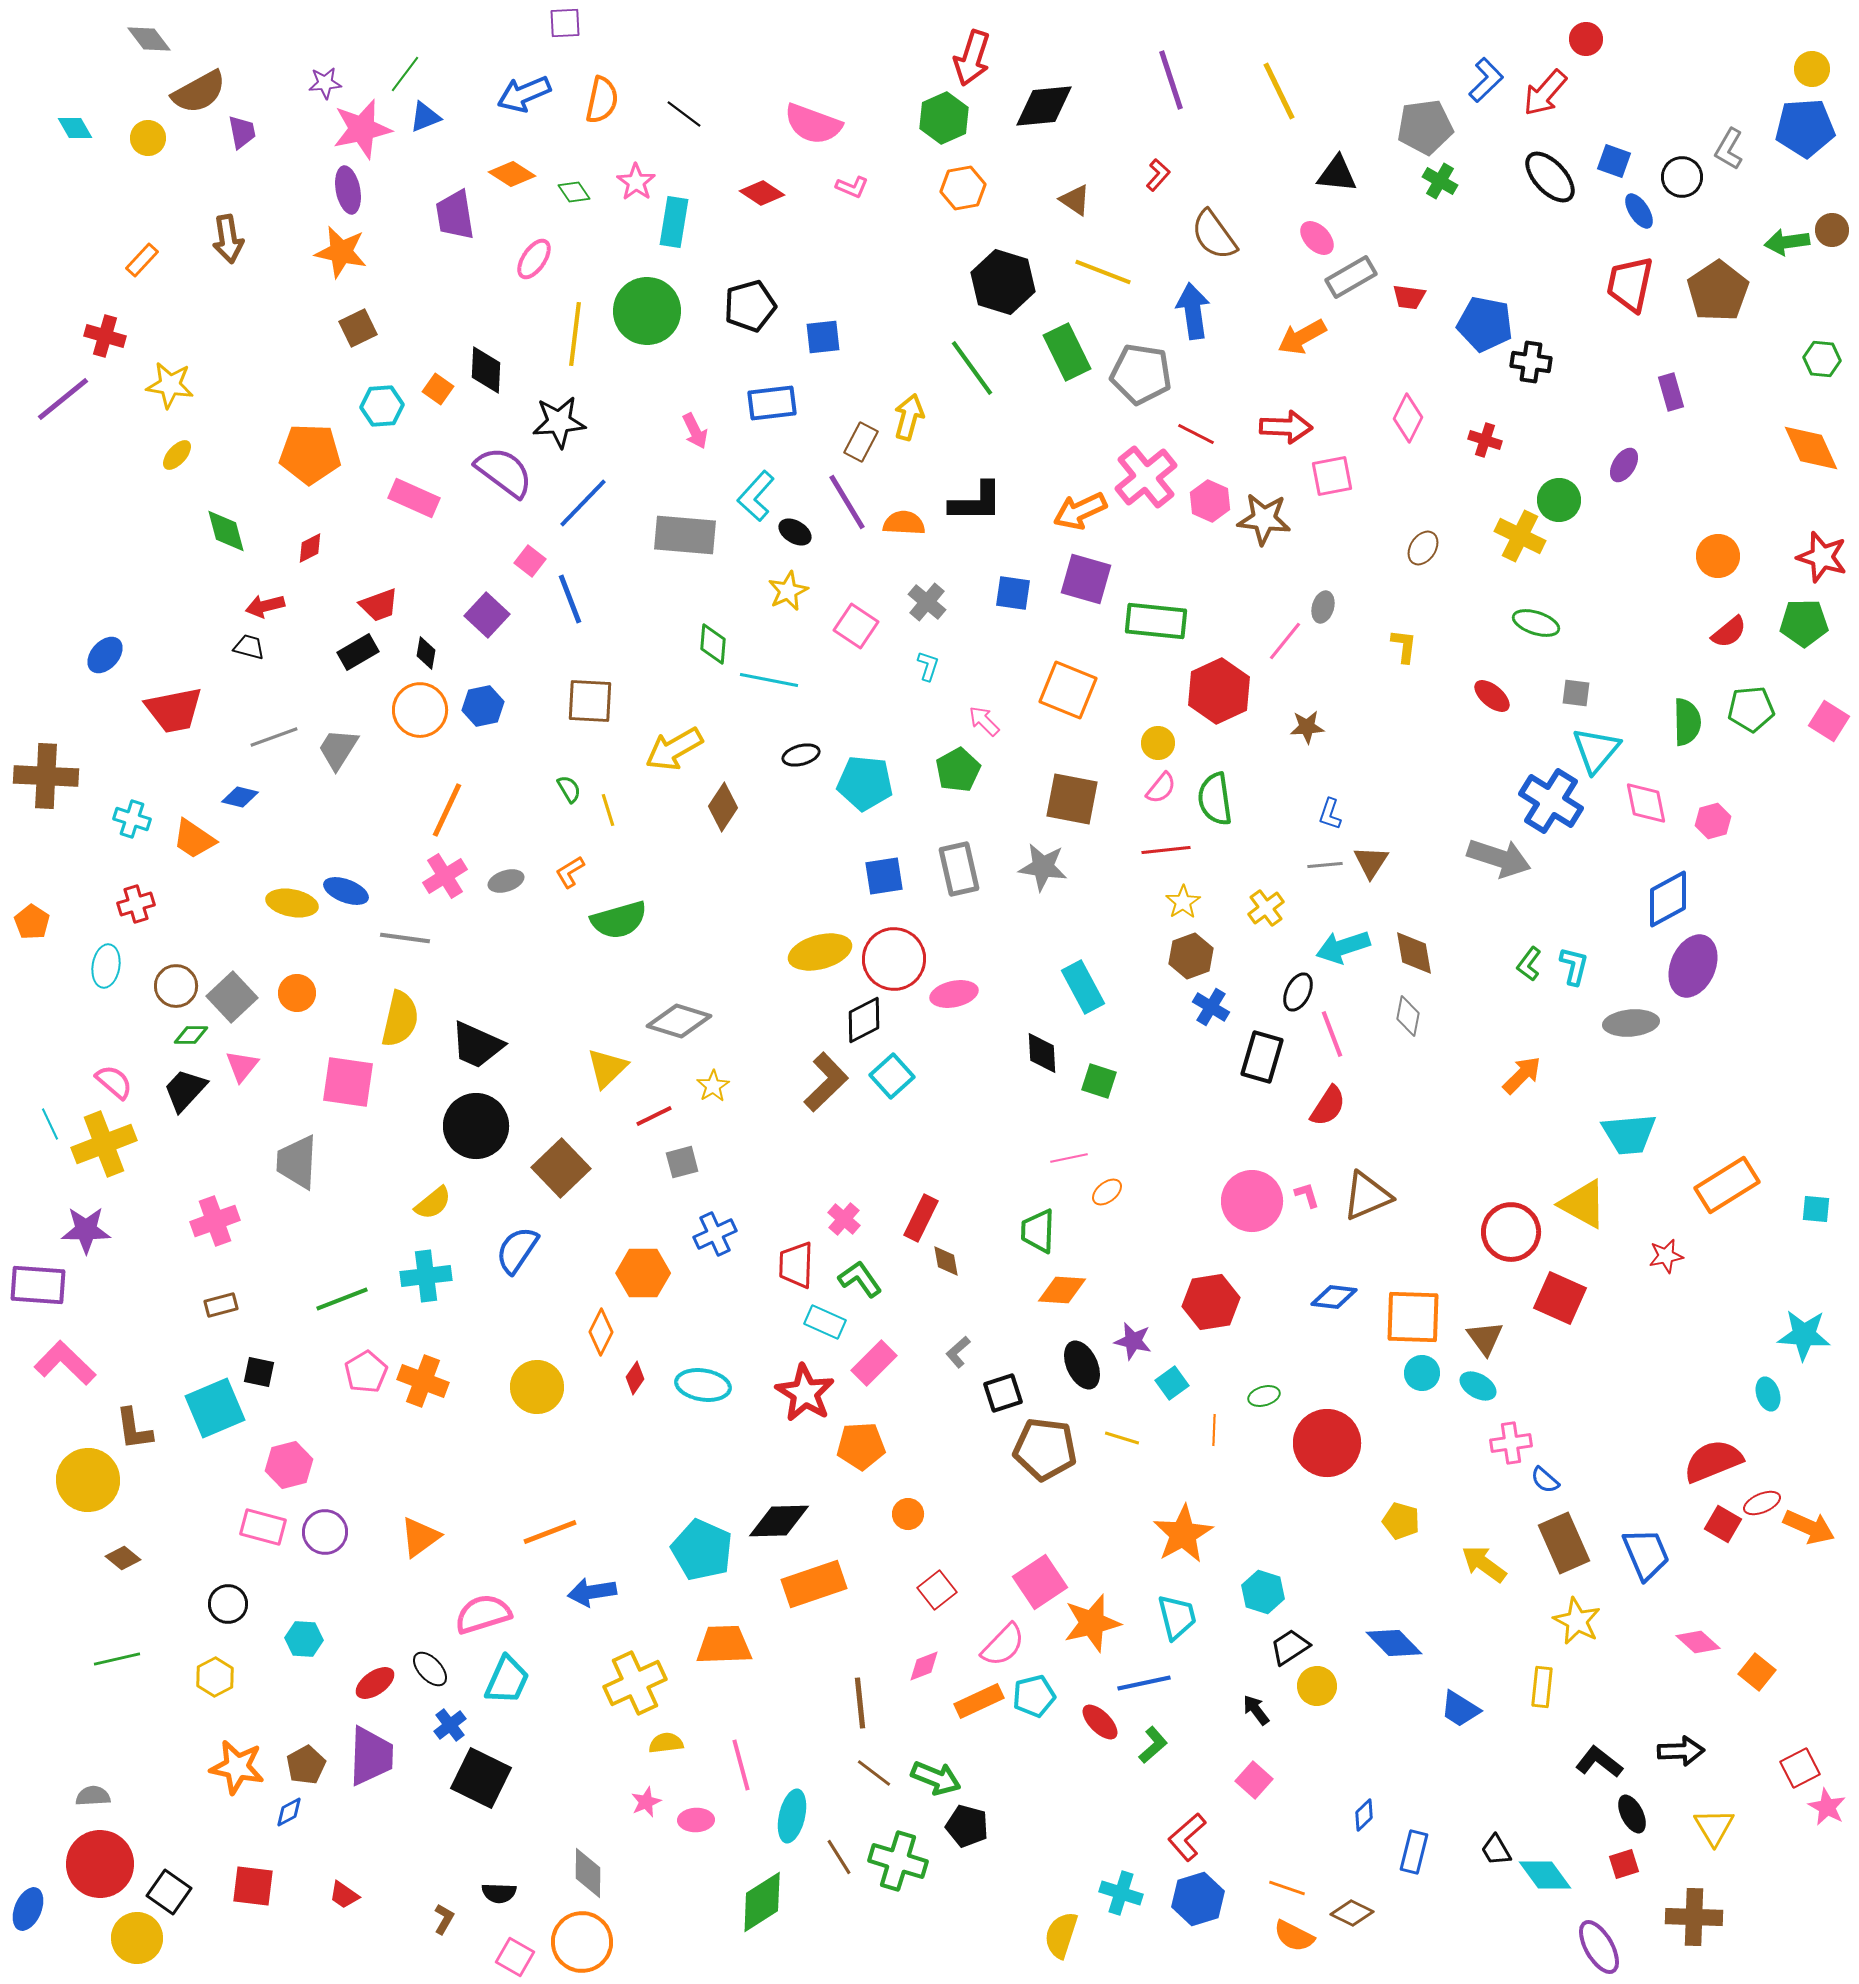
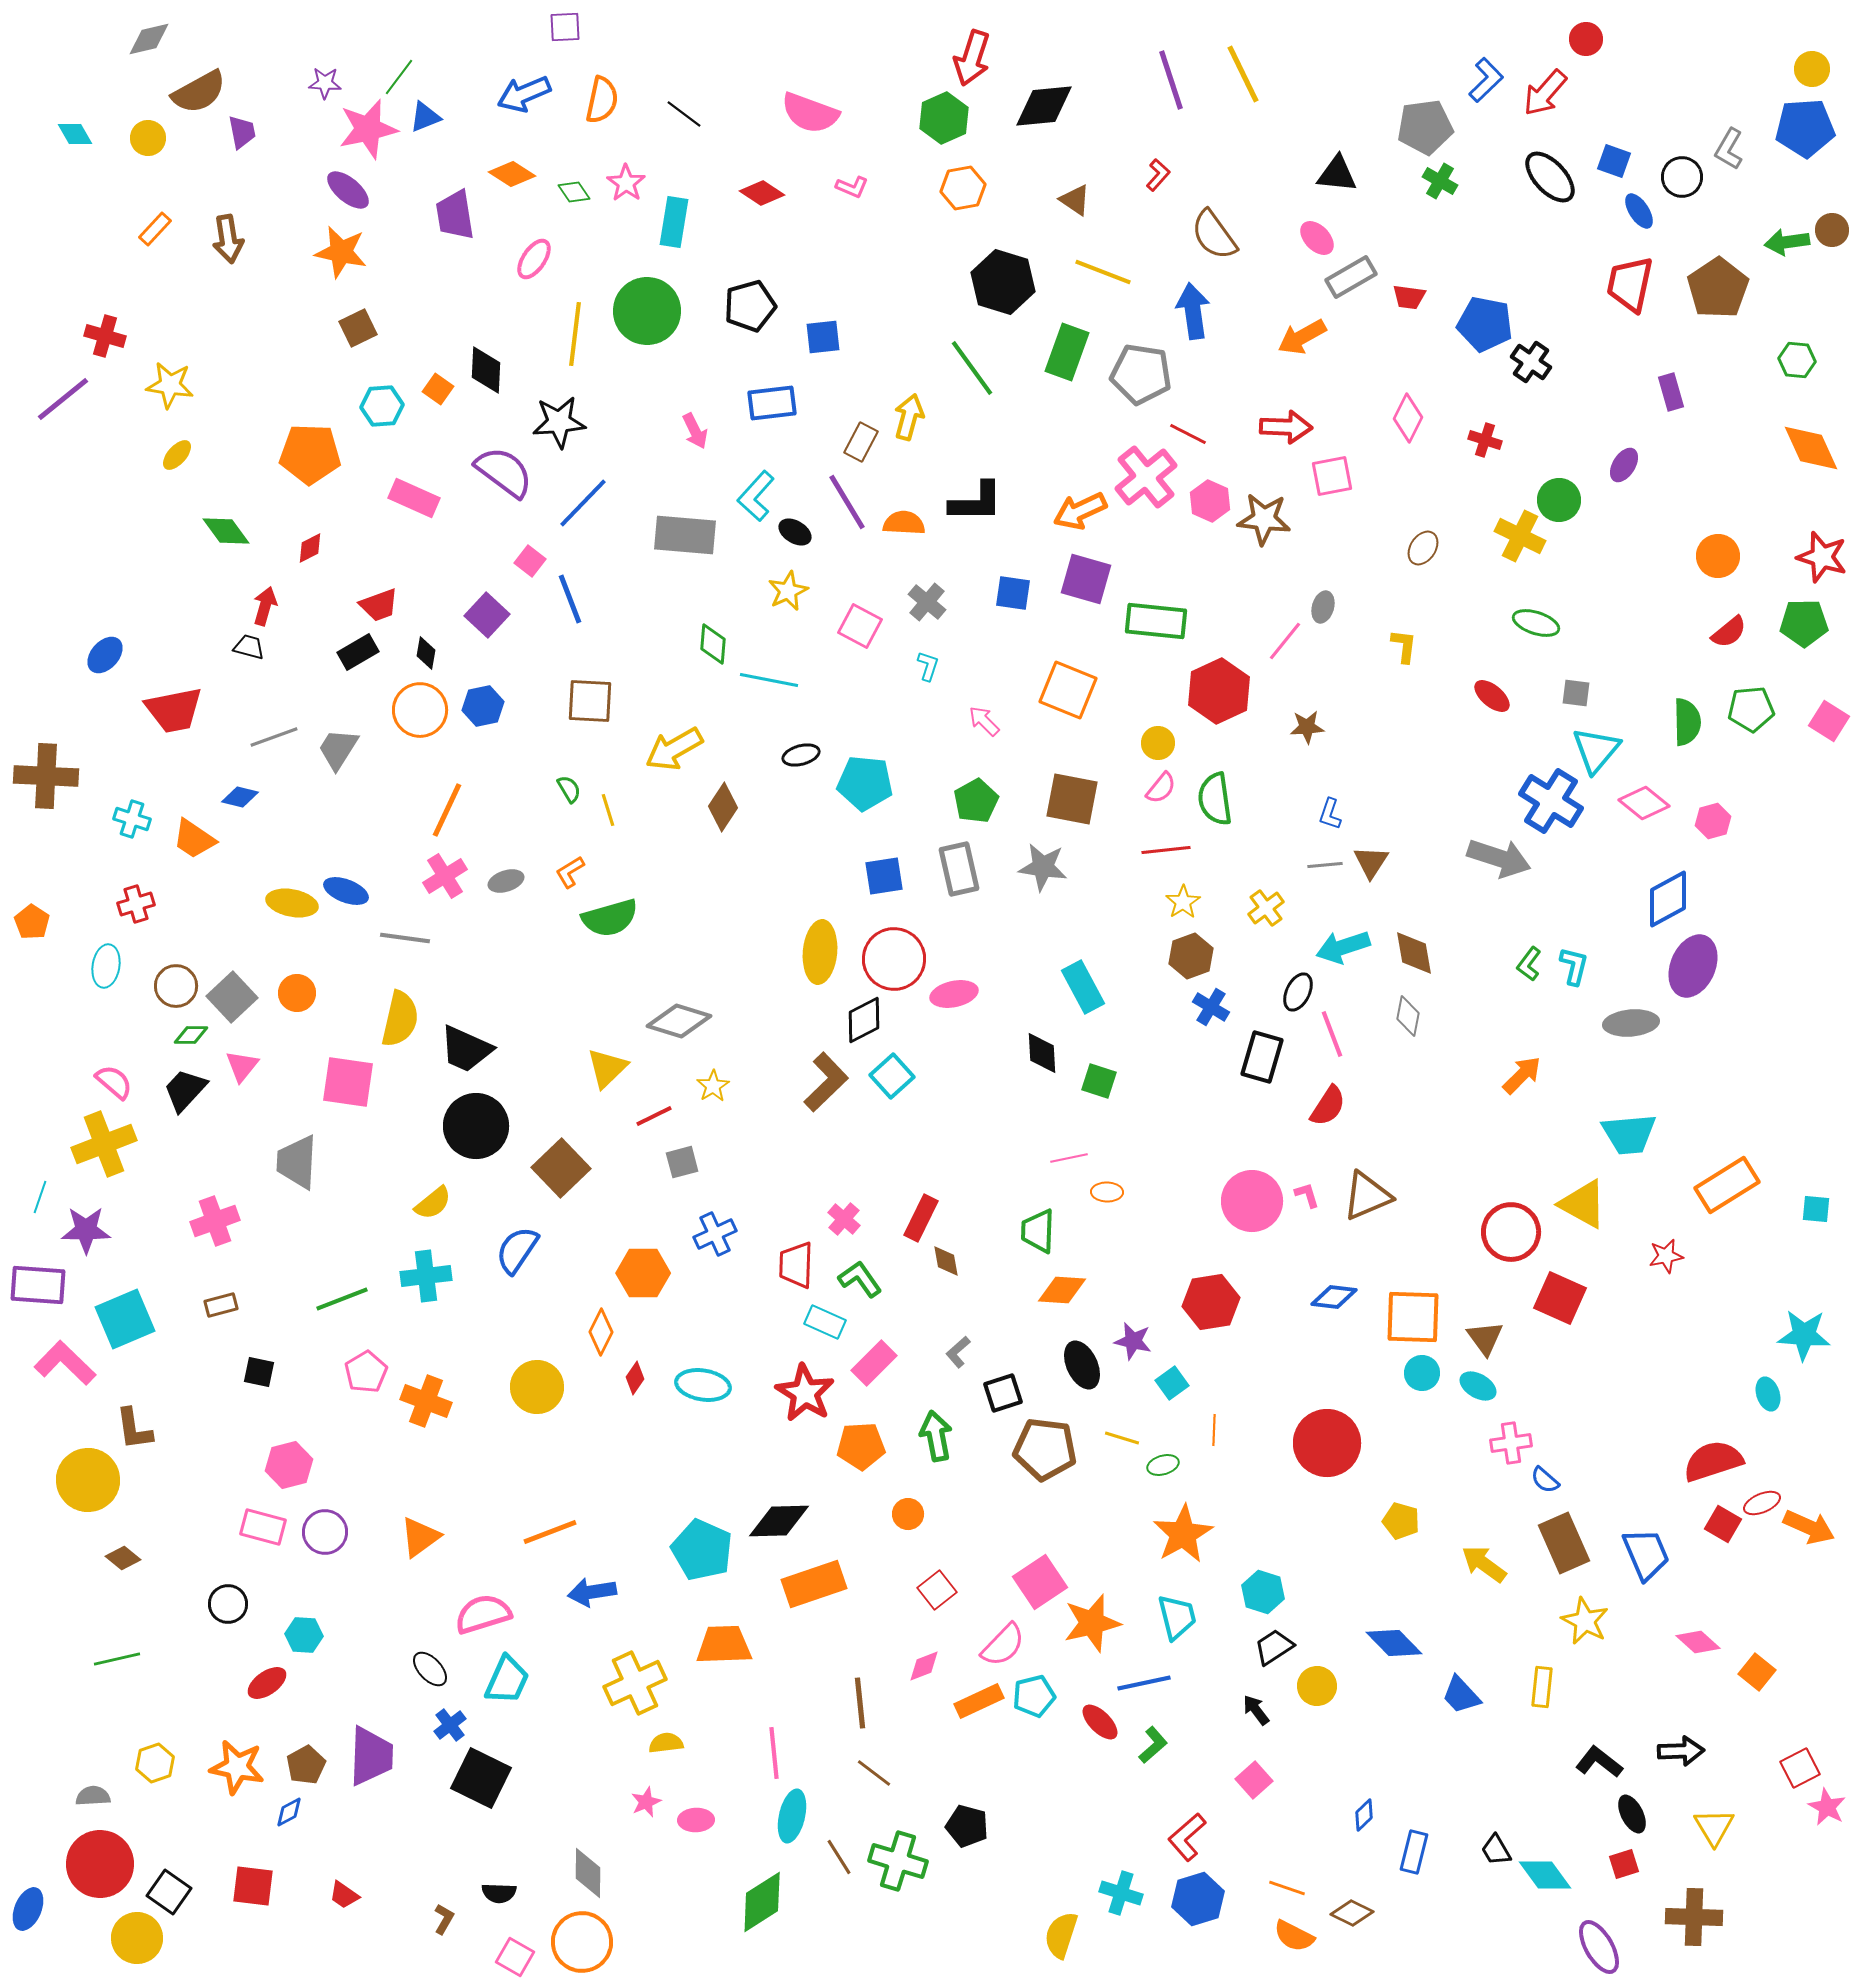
purple square at (565, 23): moved 4 px down
gray diamond at (149, 39): rotated 66 degrees counterclockwise
green line at (405, 74): moved 6 px left, 3 px down
purple star at (325, 83): rotated 8 degrees clockwise
yellow line at (1279, 91): moved 36 px left, 17 px up
pink semicircle at (813, 124): moved 3 px left, 11 px up
cyan diamond at (75, 128): moved 6 px down
pink star at (362, 129): moved 6 px right
pink star at (636, 182): moved 10 px left, 1 px down
purple ellipse at (348, 190): rotated 39 degrees counterclockwise
orange rectangle at (142, 260): moved 13 px right, 31 px up
brown pentagon at (1718, 291): moved 3 px up
green rectangle at (1067, 352): rotated 46 degrees clockwise
green hexagon at (1822, 359): moved 25 px left, 1 px down
black cross at (1531, 362): rotated 27 degrees clockwise
red line at (1196, 434): moved 8 px left
green diamond at (226, 531): rotated 21 degrees counterclockwise
red arrow at (265, 606): rotated 120 degrees clockwise
pink square at (856, 626): moved 4 px right; rotated 6 degrees counterclockwise
green pentagon at (958, 770): moved 18 px right, 31 px down
pink diamond at (1646, 803): moved 2 px left; rotated 39 degrees counterclockwise
green semicircle at (619, 920): moved 9 px left, 2 px up
yellow ellipse at (820, 952): rotated 70 degrees counterclockwise
black trapezoid at (477, 1045): moved 11 px left, 4 px down
cyan line at (50, 1124): moved 10 px left, 73 px down; rotated 44 degrees clockwise
orange ellipse at (1107, 1192): rotated 40 degrees clockwise
orange cross at (423, 1381): moved 3 px right, 20 px down
green ellipse at (1264, 1396): moved 101 px left, 69 px down
cyan square at (215, 1408): moved 90 px left, 89 px up
red semicircle at (1713, 1461): rotated 4 degrees clockwise
yellow star at (1577, 1621): moved 8 px right
cyan hexagon at (304, 1639): moved 4 px up
black trapezoid at (1290, 1647): moved 16 px left
yellow hexagon at (215, 1677): moved 60 px left, 86 px down; rotated 9 degrees clockwise
red ellipse at (375, 1683): moved 108 px left
blue trapezoid at (1460, 1709): moved 1 px right, 14 px up; rotated 15 degrees clockwise
pink line at (741, 1765): moved 33 px right, 12 px up; rotated 9 degrees clockwise
green arrow at (936, 1778): moved 342 px up; rotated 123 degrees counterclockwise
pink square at (1254, 1780): rotated 6 degrees clockwise
